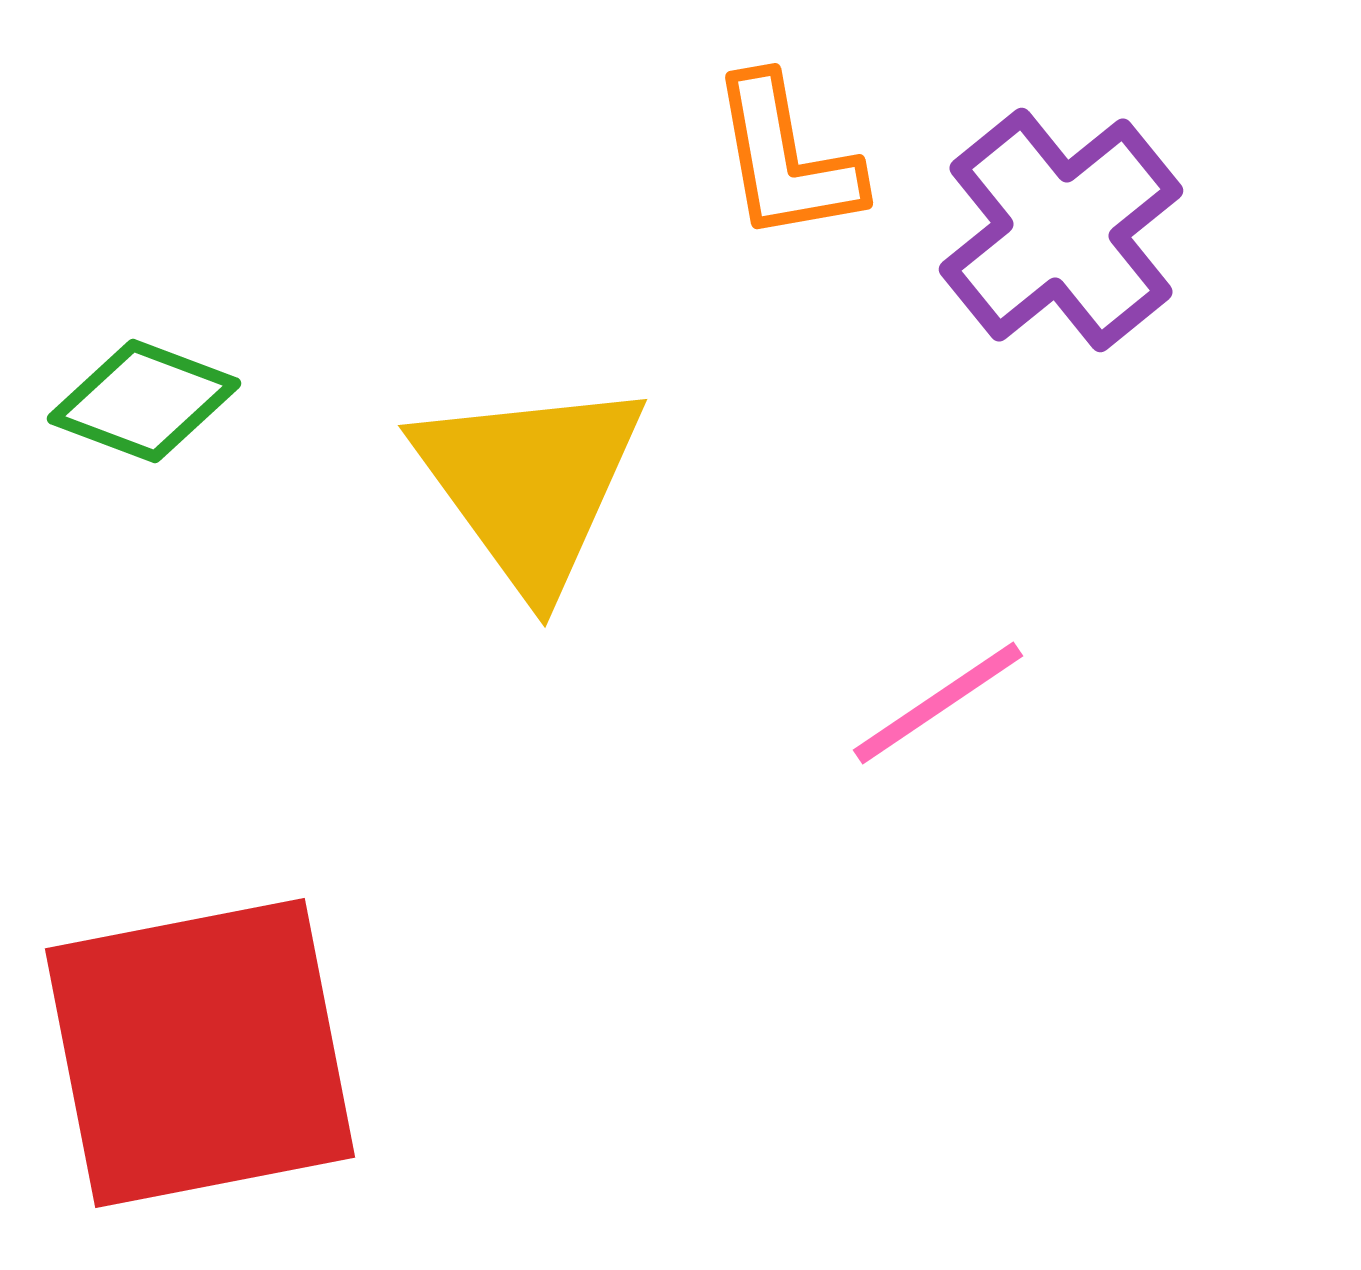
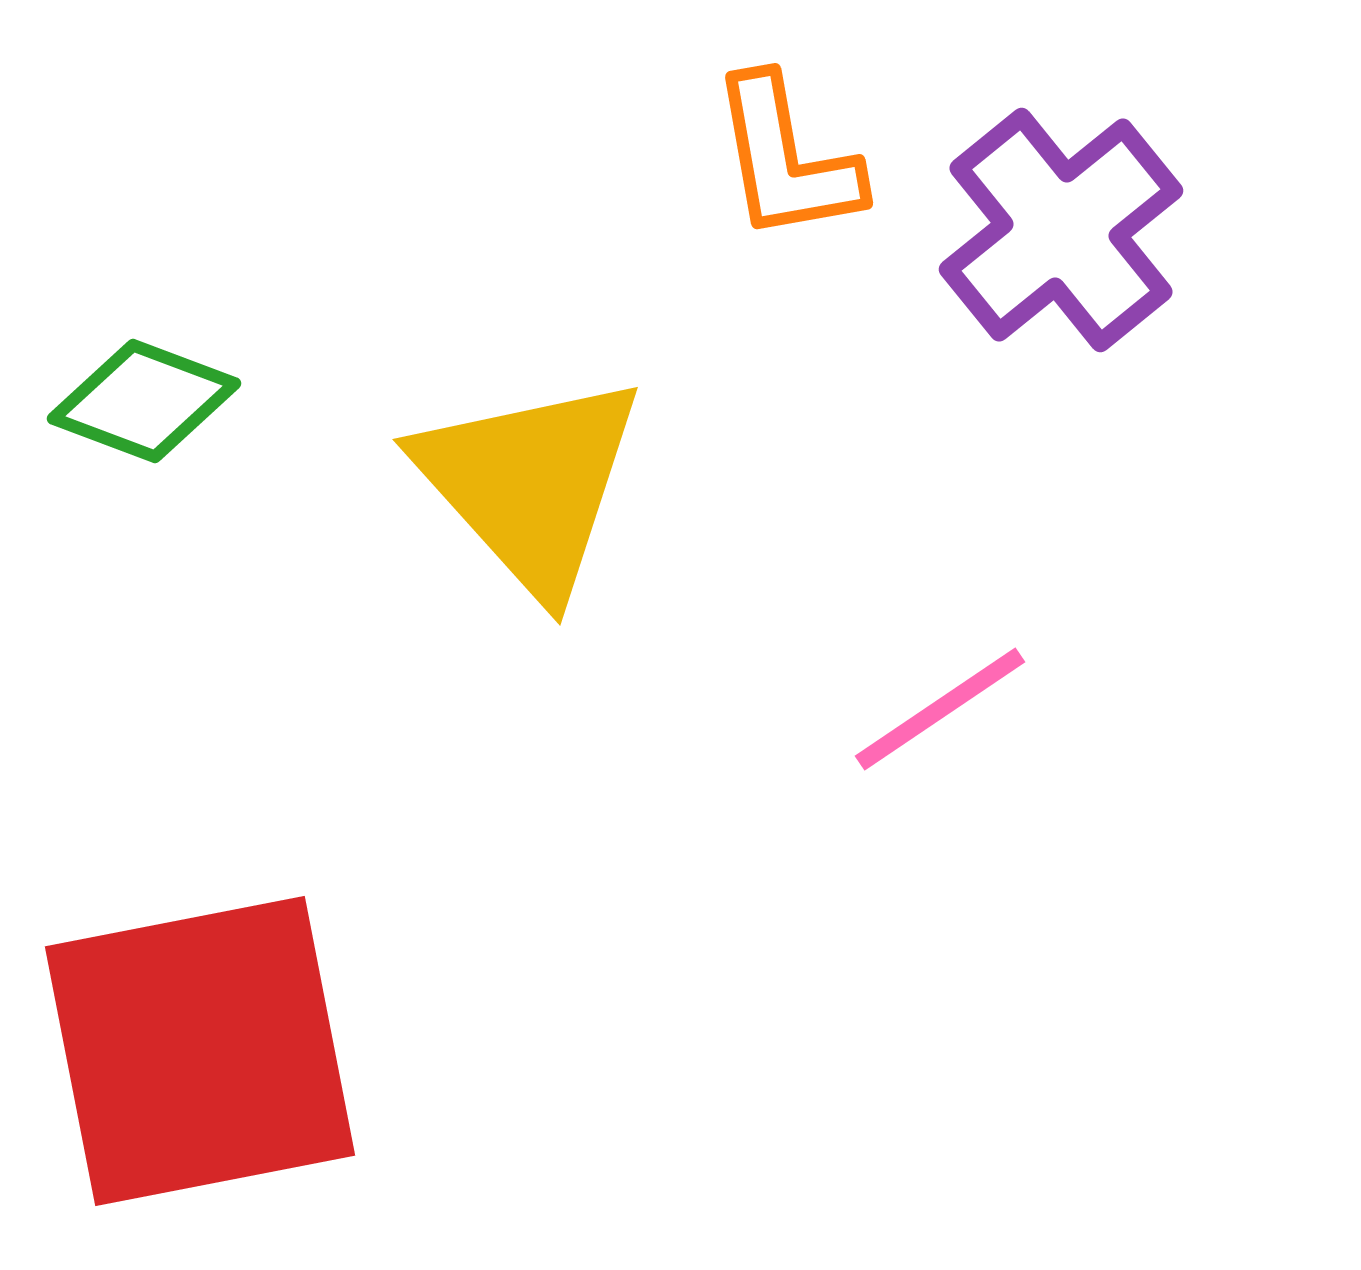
yellow triangle: rotated 6 degrees counterclockwise
pink line: moved 2 px right, 6 px down
red square: moved 2 px up
